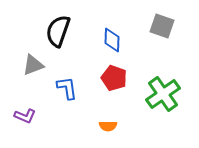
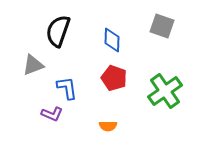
green cross: moved 2 px right, 3 px up
purple L-shape: moved 27 px right, 2 px up
